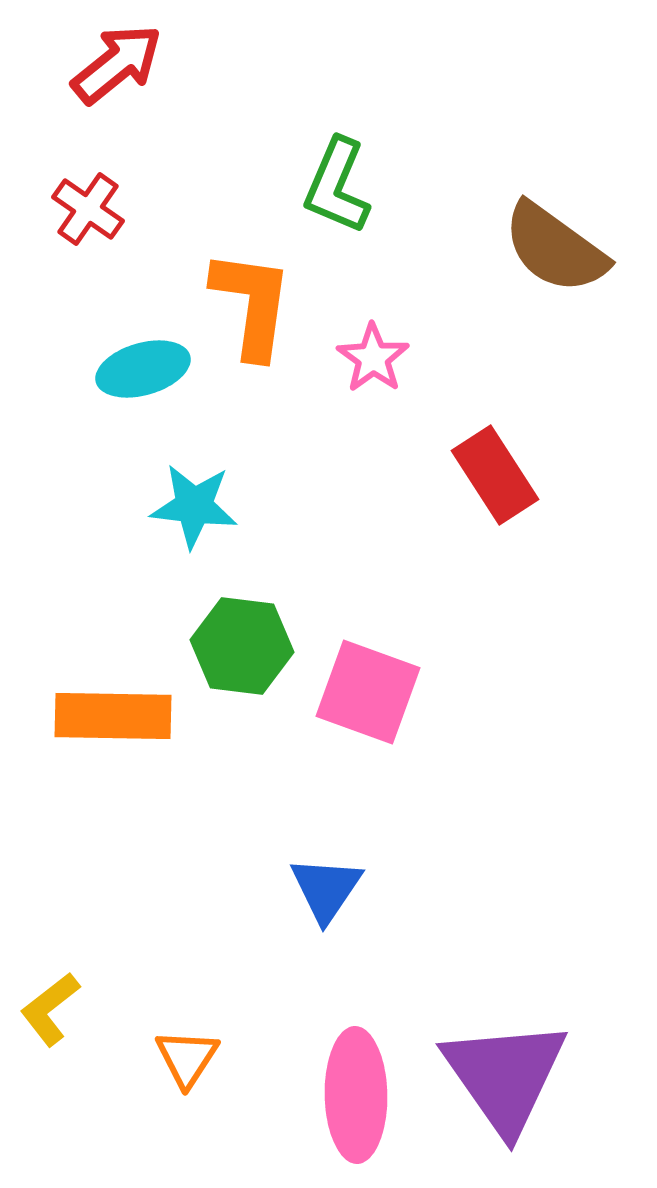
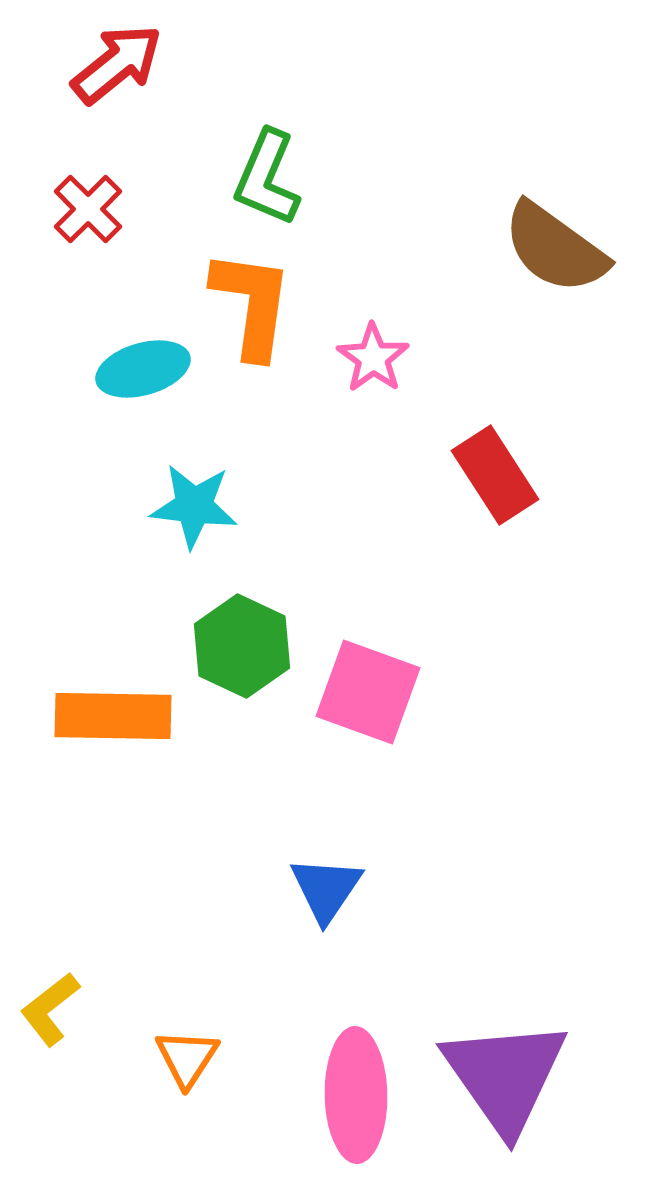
green L-shape: moved 70 px left, 8 px up
red cross: rotated 10 degrees clockwise
green hexagon: rotated 18 degrees clockwise
